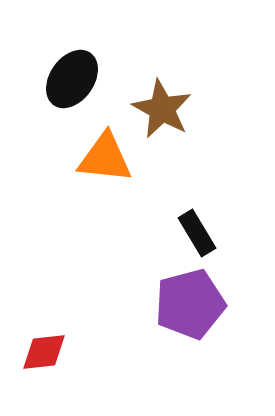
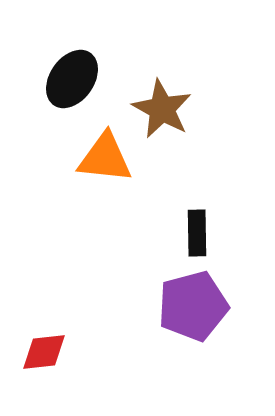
black rectangle: rotated 30 degrees clockwise
purple pentagon: moved 3 px right, 2 px down
